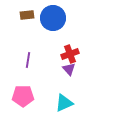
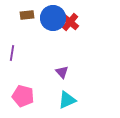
red cross: moved 32 px up; rotated 30 degrees counterclockwise
purple line: moved 16 px left, 7 px up
purple triangle: moved 7 px left, 3 px down
pink pentagon: rotated 15 degrees clockwise
cyan triangle: moved 3 px right, 3 px up
